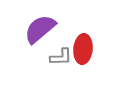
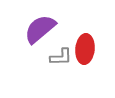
red ellipse: moved 2 px right
